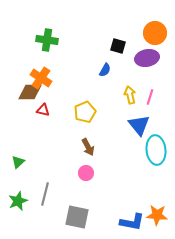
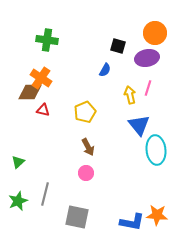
pink line: moved 2 px left, 9 px up
